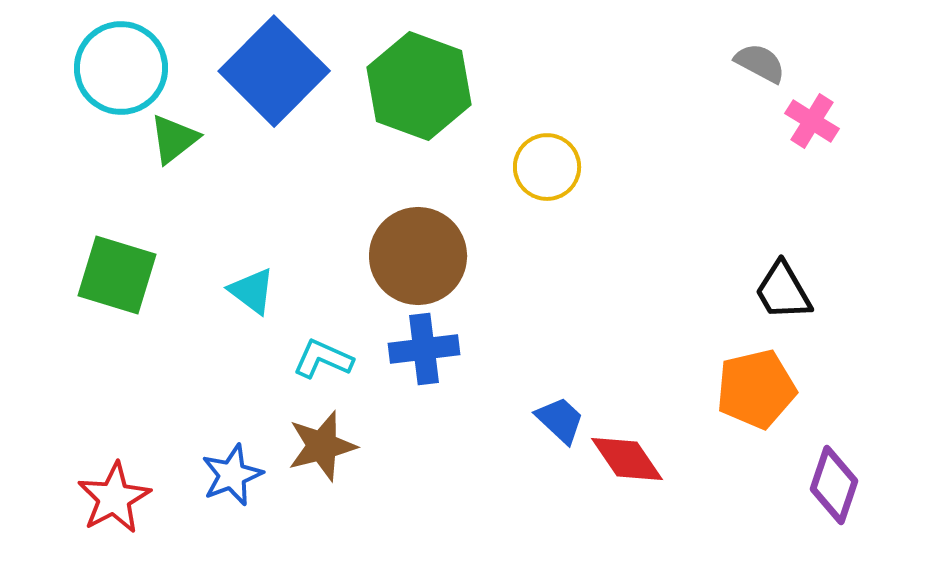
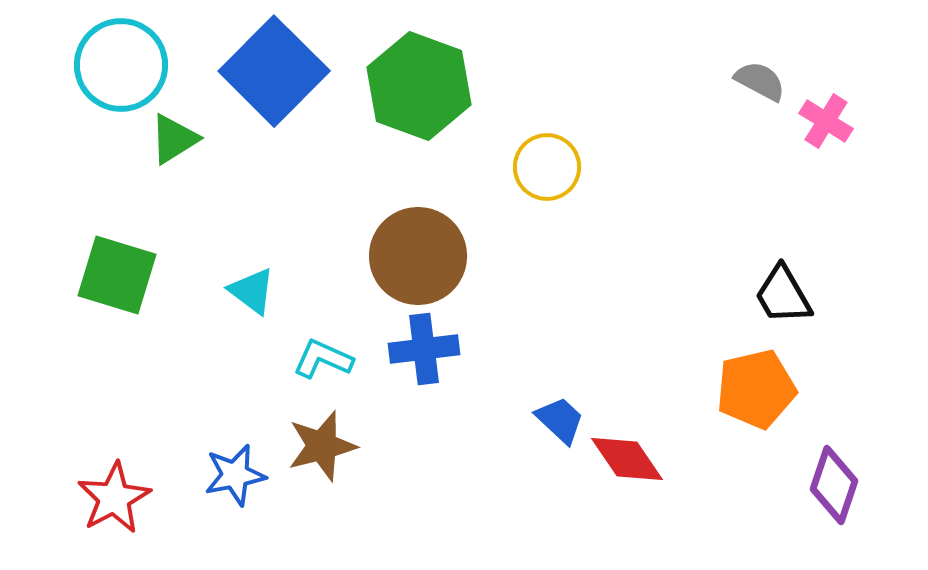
gray semicircle: moved 18 px down
cyan circle: moved 3 px up
pink cross: moved 14 px right
green triangle: rotated 6 degrees clockwise
black trapezoid: moved 4 px down
blue star: moved 3 px right; rotated 10 degrees clockwise
